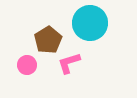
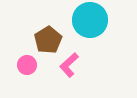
cyan circle: moved 3 px up
pink L-shape: moved 2 px down; rotated 25 degrees counterclockwise
